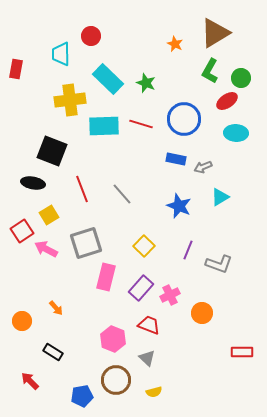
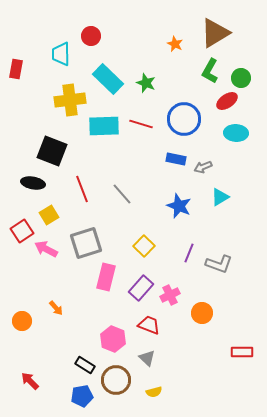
purple line at (188, 250): moved 1 px right, 3 px down
black rectangle at (53, 352): moved 32 px right, 13 px down
